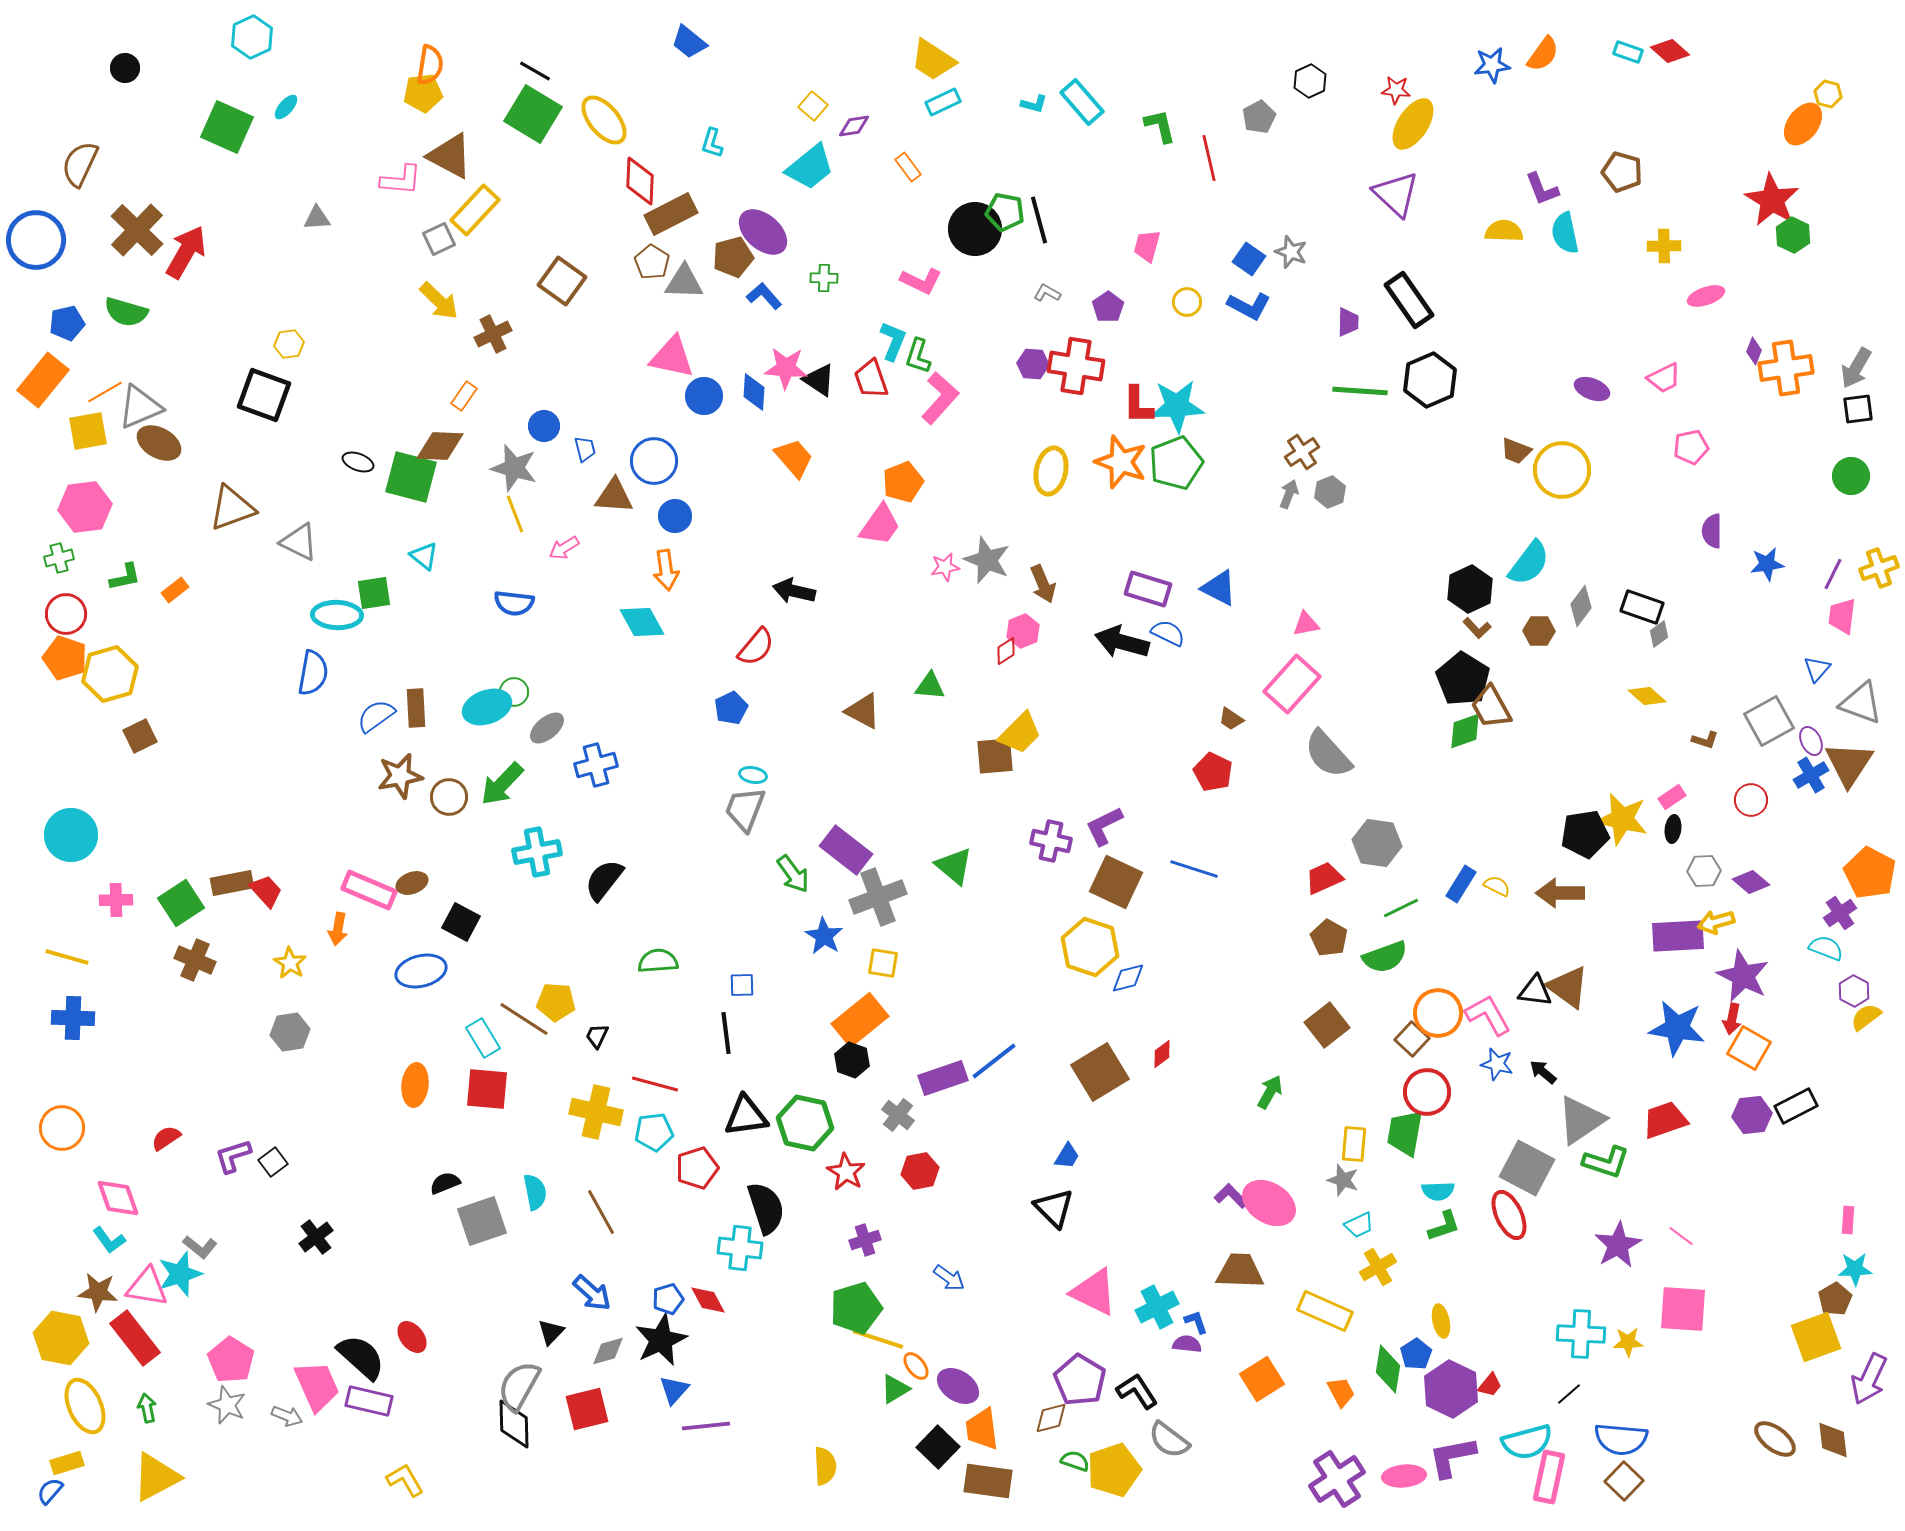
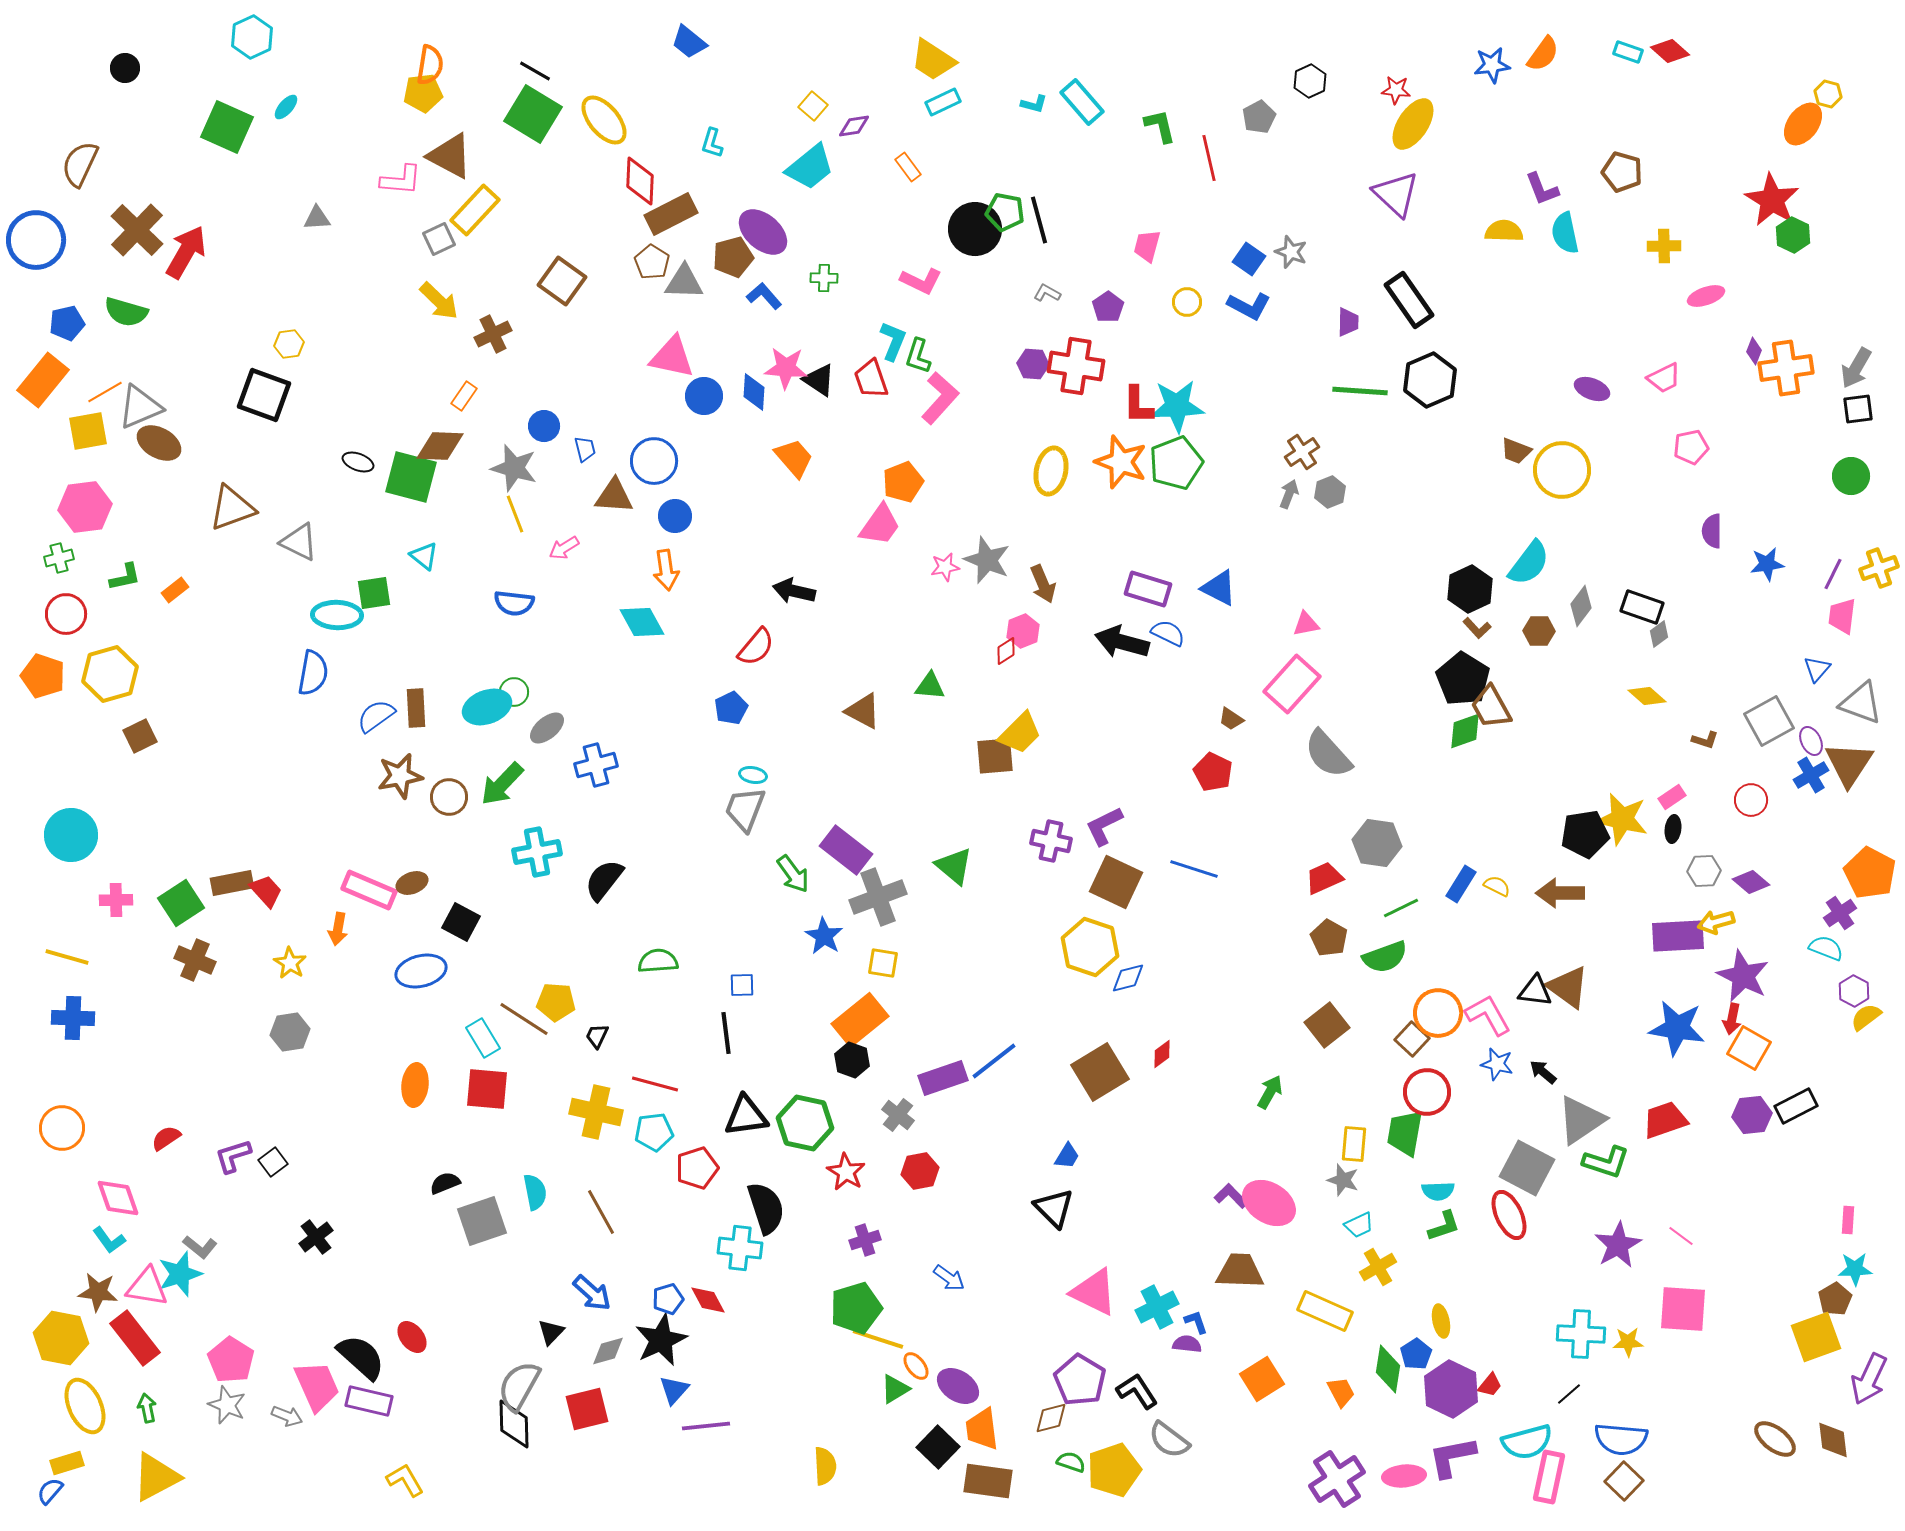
orange pentagon at (65, 658): moved 22 px left, 18 px down
green semicircle at (1075, 1461): moved 4 px left, 1 px down
